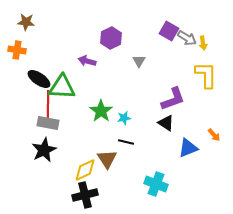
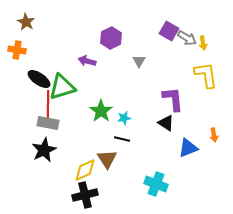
brown star: rotated 24 degrees clockwise
yellow L-shape: rotated 8 degrees counterclockwise
green triangle: rotated 20 degrees counterclockwise
purple L-shape: rotated 76 degrees counterclockwise
orange arrow: rotated 32 degrees clockwise
black line: moved 4 px left, 3 px up
